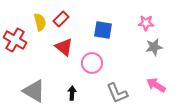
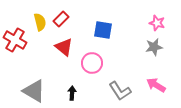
pink star: moved 11 px right; rotated 14 degrees clockwise
gray L-shape: moved 3 px right, 2 px up; rotated 10 degrees counterclockwise
